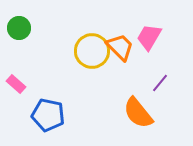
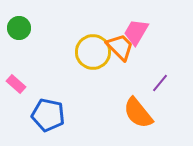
pink trapezoid: moved 13 px left, 5 px up
yellow circle: moved 1 px right, 1 px down
